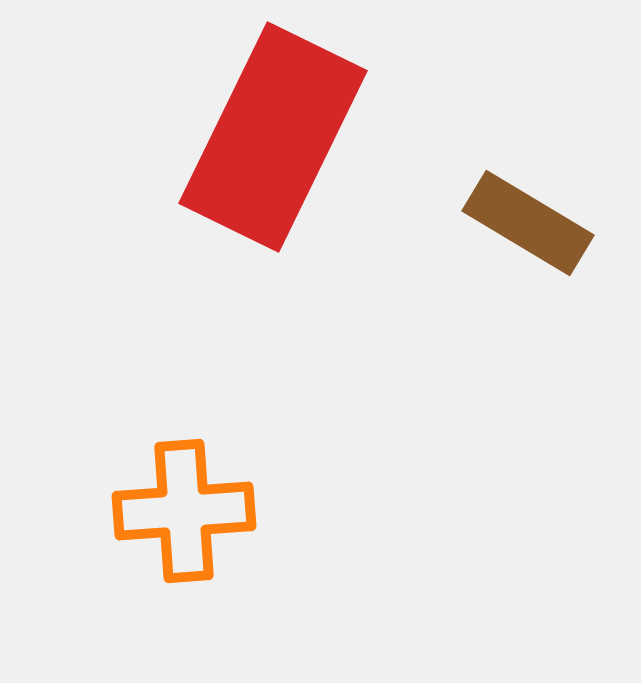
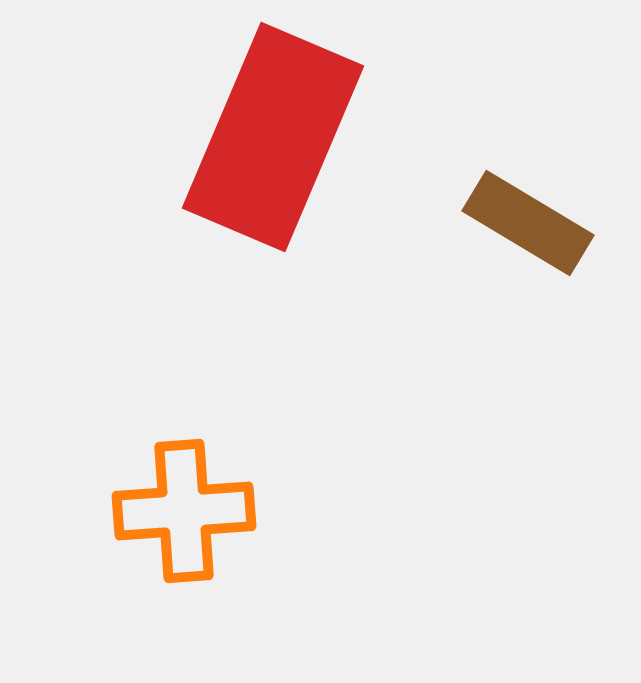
red rectangle: rotated 3 degrees counterclockwise
